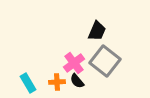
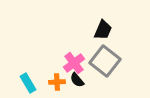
black trapezoid: moved 6 px right, 1 px up
black semicircle: moved 1 px up
